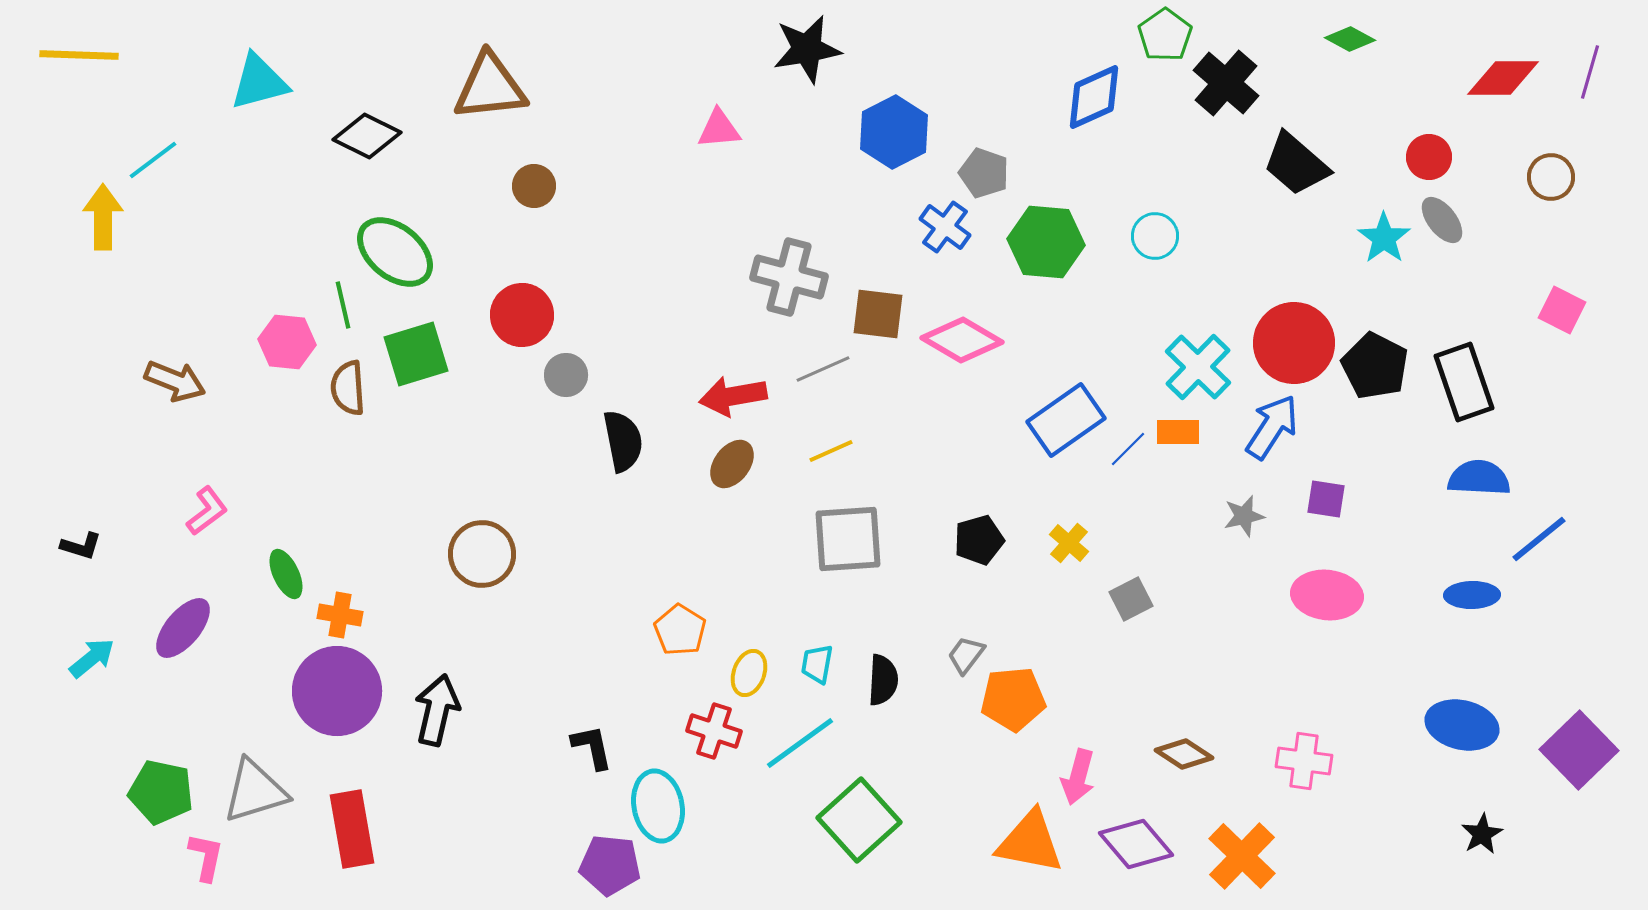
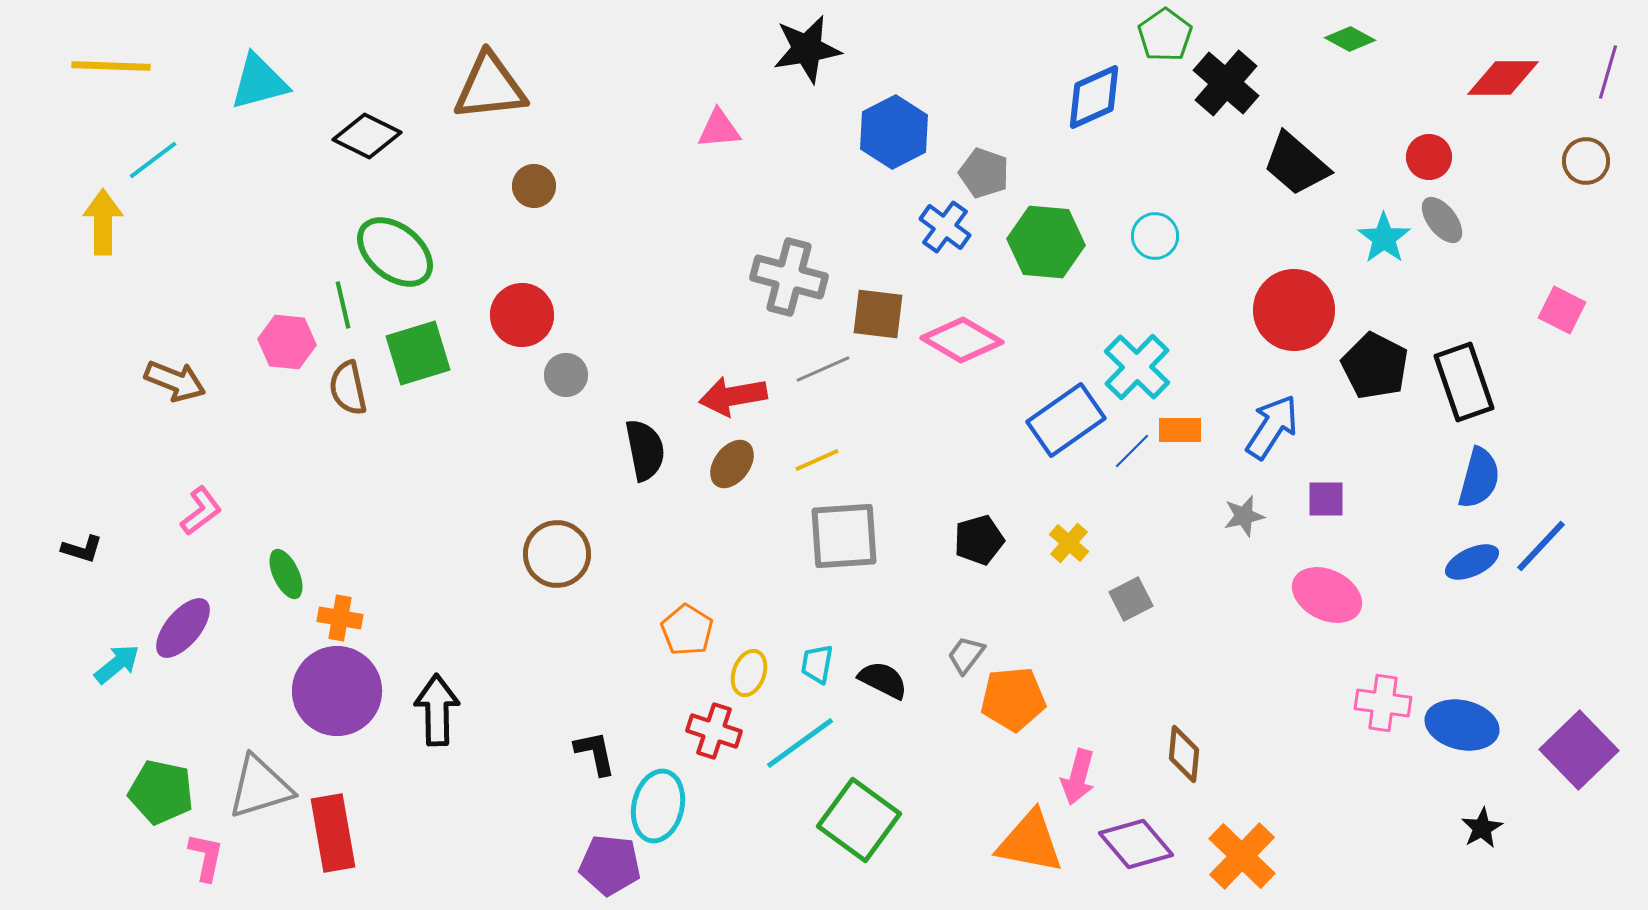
yellow line at (79, 55): moved 32 px right, 11 px down
purple line at (1590, 72): moved 18 px right
brown circle at (1551, 177): moved 35 px right, 16 px up
yellow arrow at (103, 217): moved 5 px down
red circle at (1294, 343): moved 33 px up
green square at (416, 354): moved 2 px right, 1 px up
cyan cross at (1198, 367): moved 61 px left
brown semicircle at (348, 388): rotated 8 degrees counterclockwise
orange rectangle at (1178, 432): moved 2 px right, 2 px up
black semicircle at (623, 441): moved 22 px right, 9 px down
blue line at (1128, 449): moved 4 px right, 2 px down
yellow line at (831, 451): moved 14 px left, 9 px down
blue semicircle at (1479, 478): rotated 102 degrees clockwise
purple square at (1326, 499): rotated 9 degrees counterclockwise
pink L-shape at (207, 511): moved 6 px left
gray square at (848, 539): moved 4 px left, 3 px up
blue line at (1539, 539): moved 2 px right, 7 px down; rotated 8 degrees counterclockwise
black L-shape at (81, 546): moved 1 px right, 3 px down
brown circle at (482, 554): moved 75 px right
pink ellipse at (1327, 595): rotated 20 degrees clockwise
blue ellipse at (1472, 595): moved 33 px up; rotated 24 degrees counterclockwise
orange cross at (340, 615): moved 3 px down
orange pentagon at (680, 630): moved 7 px right
cyan arrow at (92, 658): moved 25 px right, 6 px down
black semicircle at (883, 680): rotated 66 degrees counterclockwise
black arrow at (437, 710): rotated 14 degrees counterclockwise
black L-shape at (592, 747): moved 3 px right, 6 px down
brown diamond at (1184, 754): rotated 62 degrees clockwise
pink cross at (1304, 761): moved 79 px right, 58 px up
gray triangle at (255, 791): moved 5 px right, 4 px up
cyan ellipse at (658, 806): rotated 24 degrees clockwise
green square at (859, 820): rotated 12 degrees counterclockwise
red rectangle at (352, 829): moved 19 px left, 4 px down
black star at (1482, 834): moved 6 px up
